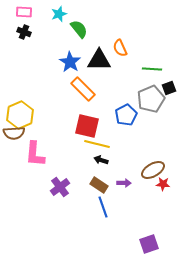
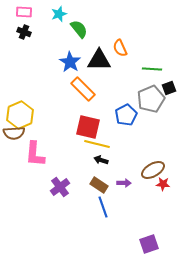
red square: moved 1 px right, 1 px down
